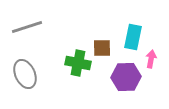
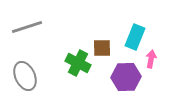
cyan rectangle: moved 2 px right; rotated 10 degrees clockwise
green cross: rotated 15 degrees clockwise
gray ellipse: moved 2 px down
